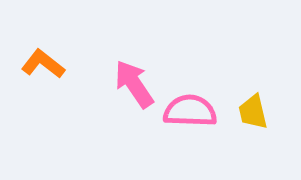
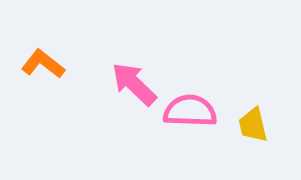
pink arrow: rotated 12 degrees counterclockwise
yellow trapezoid: moved 13 px down
